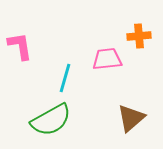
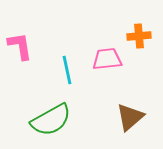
cyan line: moved 2 px right, 8 px up; rotated 28 degrees counterclockwise
brown triangle: moved 1 px left, 1 px up
